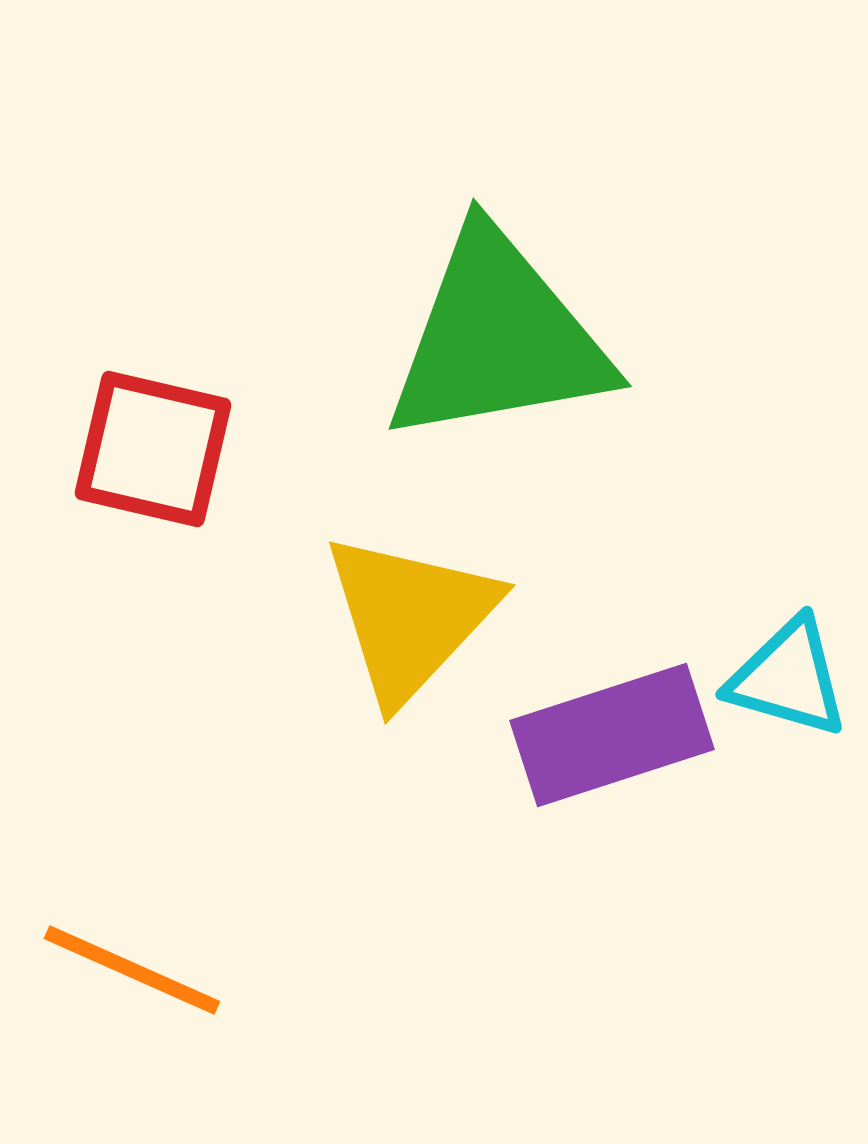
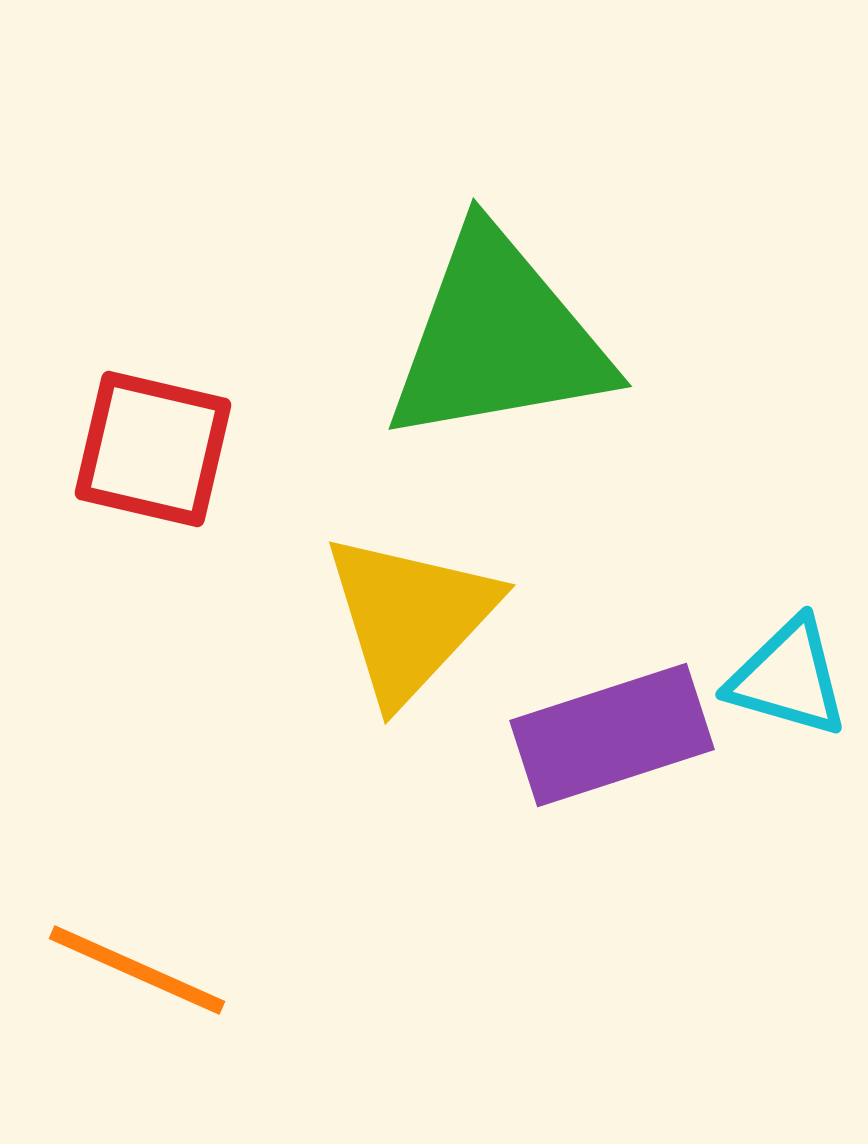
orange line: moved 5 px right
